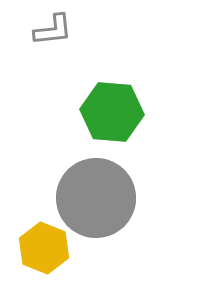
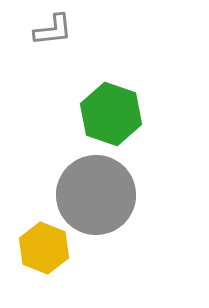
green hexagon: moved 1 px left, 2 px down; rotated 14 degrees clockwise
gray circle: moved 3 px up
